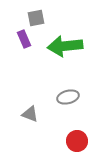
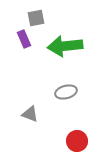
gray ellipse: moved 2 px left, 5 px up
